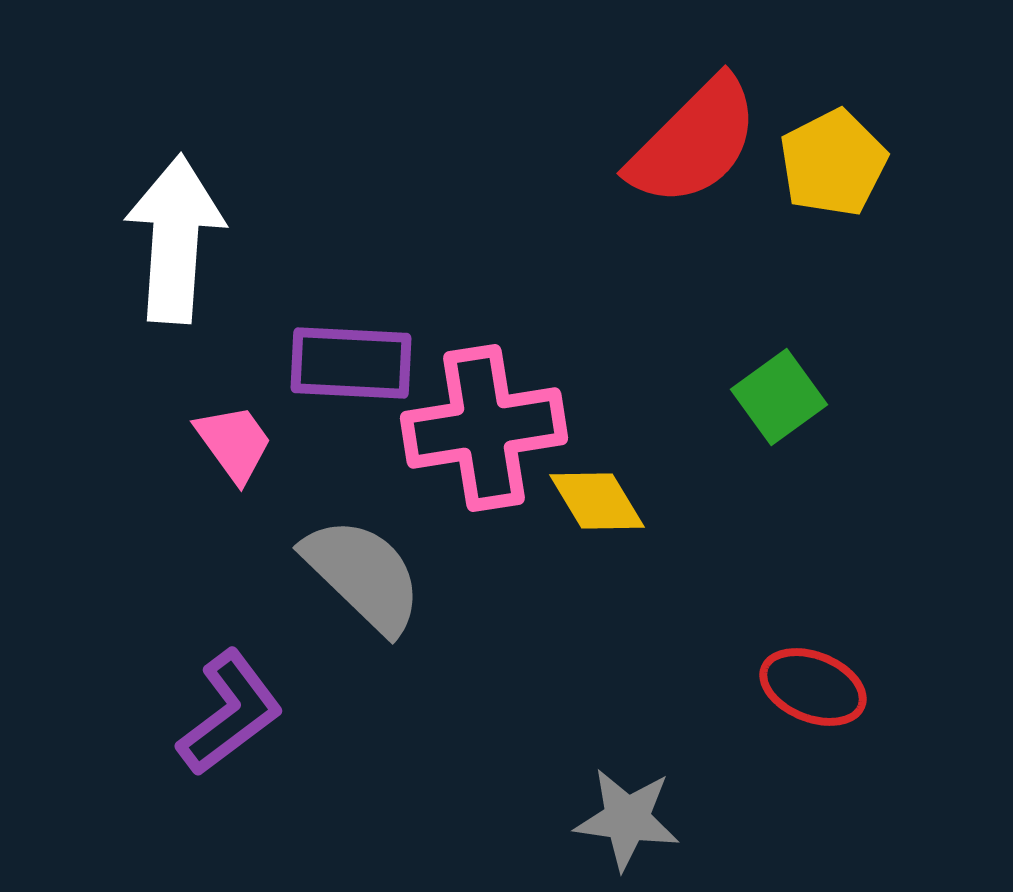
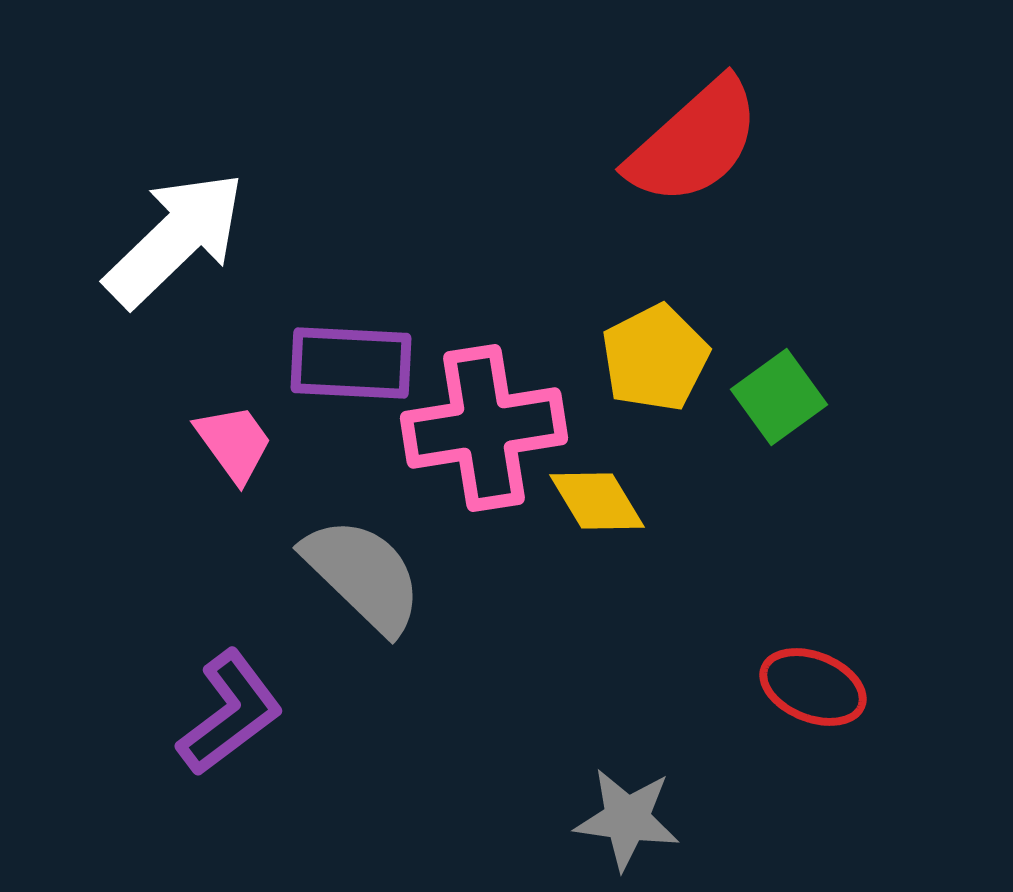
red semicircle: rotated 3 degrees clockwise
yellow pentagon: moved 178 px left, 195 px down
white arrow: rotated 42 degrees clockwise
